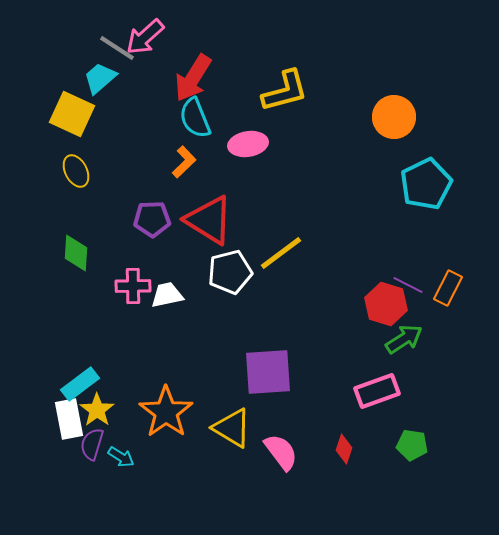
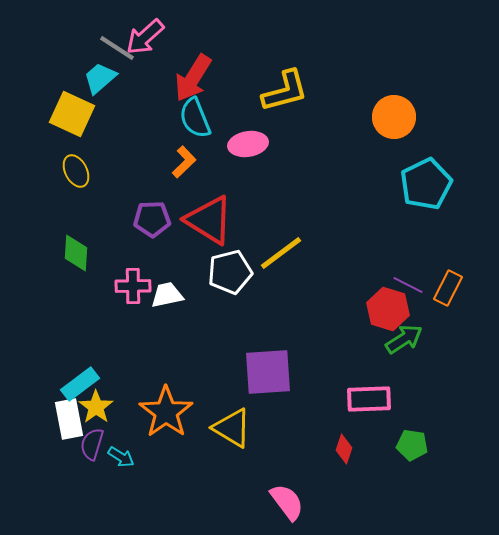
red hexagon: moved 2 px right, 5 px down
pink rectangle: moved 8 px left, 8 px down; rotated 18 degrees clockwise
yellow star: moved 1 px left, 3 px up
pink semicircle: moved 6 px right, 50 px down
